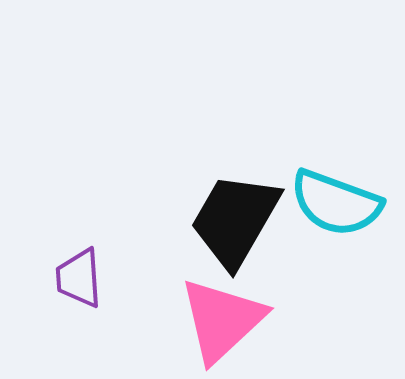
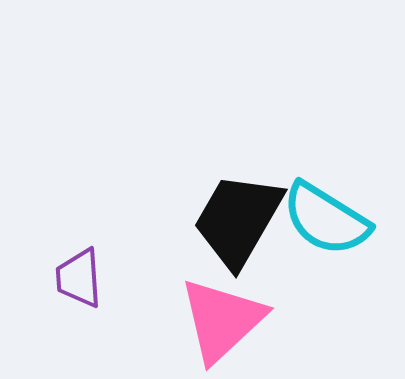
cyan semicircle: moved 10 px left, 16 px down; rotated 12 degrees clockwise
black trapezoid: moved 3 px right
